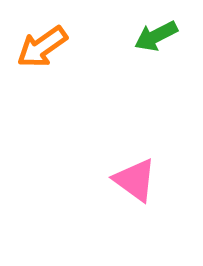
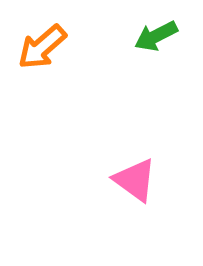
orange arrow: rotated 6 degrees counterclockwise
